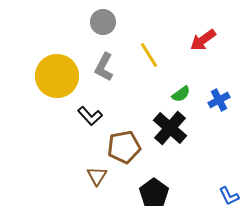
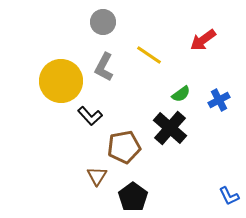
yellow line: rotated 24 degrees counterclockwise
yellow circle: moved 4 px right, 5 px down
black pentagon: moved 21 px left, 4 px down
